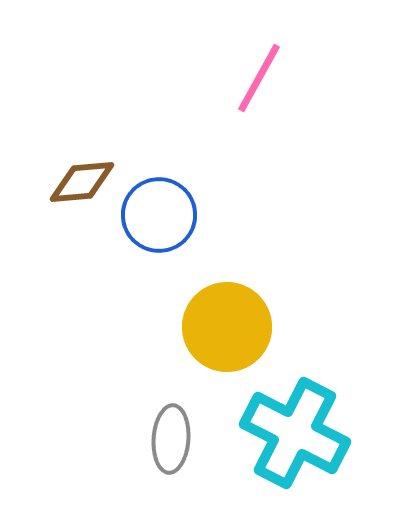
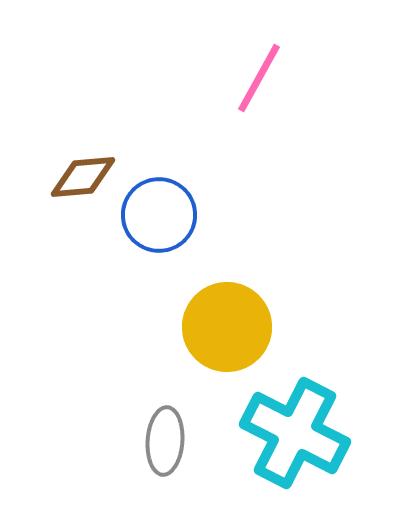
brown diamond: moved 1 px right, 5 px up
gray ellipse: moved 6 px left, 2 px down
